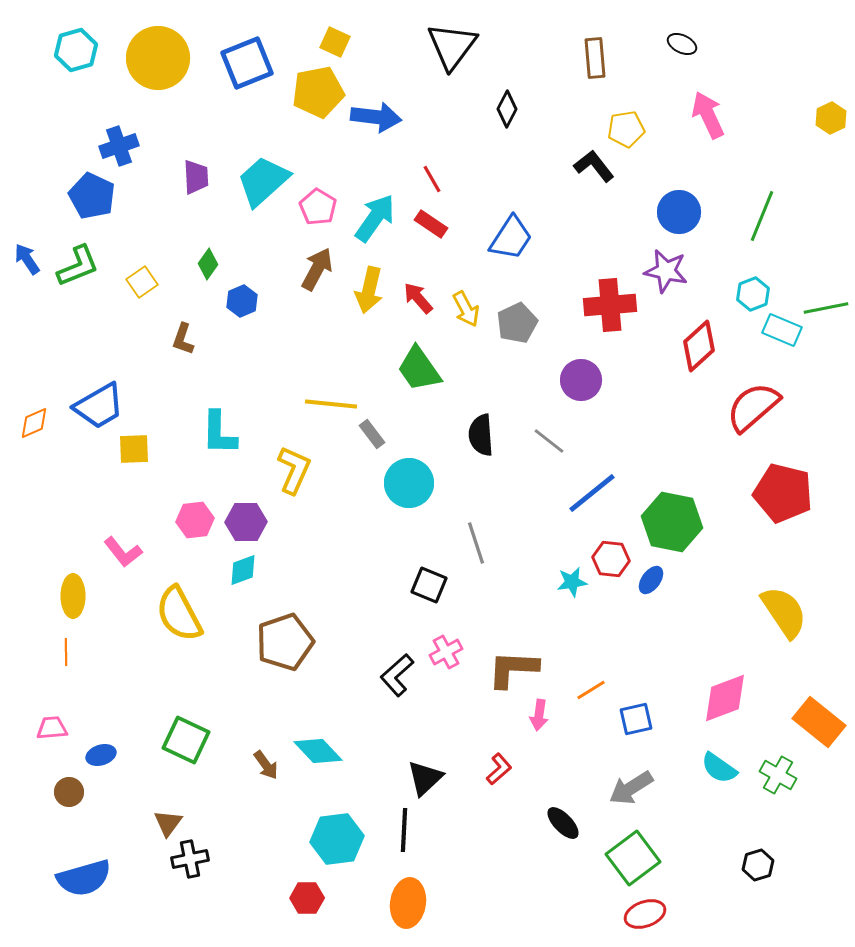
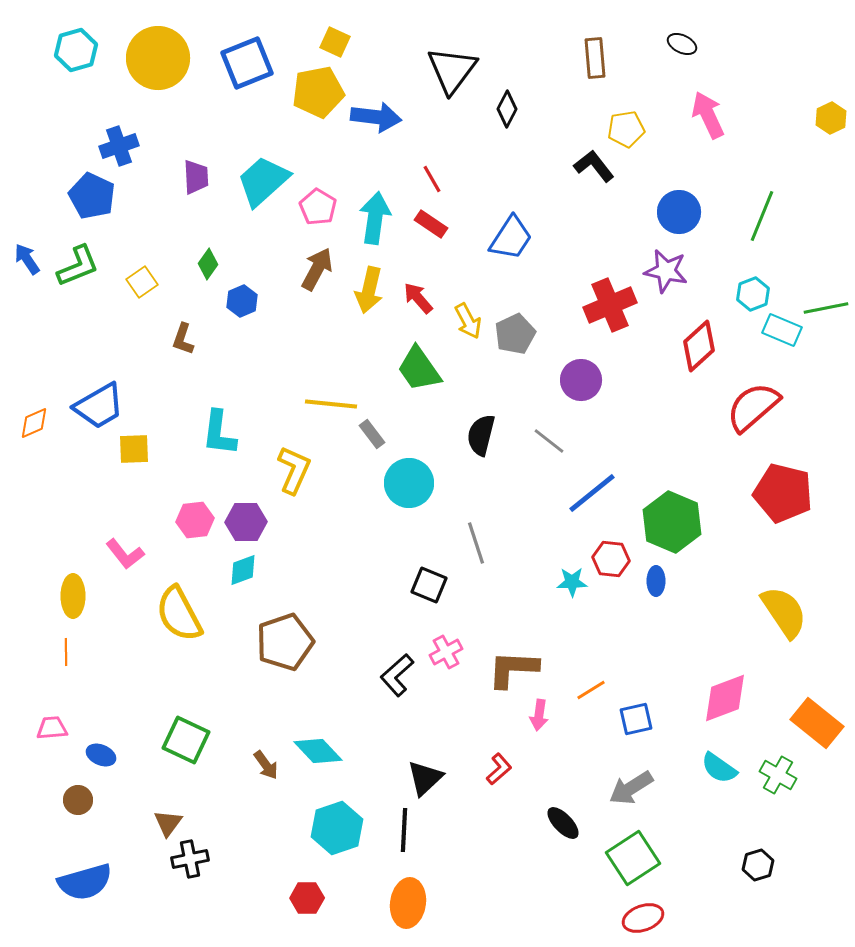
black triangle at (452, 46): moved 24 px down
cyan arrow at (375, 218): rotated 27 degrees counterclockwise
red cross at (610, 305): rotated 18 degrees counterclockwise
yellow arrow at (466, 309): moved 2 px right, 12 px down
gray pentagon at (517, 323): moved 2 px left, 11 px down
cyan L-shape at (219, 433): rotated 6 degrees clockwise
black semicircle at (481, 435): rotated 18 degrees clockwise
green hexagon at (672, 522): rotated 12 degrees clockwise
pink L-shape at (123, 552): moved 2 px right, 2 px down
blue ellipse at (651, 580): moved 5 px right, 1 px down; rotated 36 degrees counterclockwise
cyan star at (572, 582): rotated 8 degrees clockwise
orange rectangle at (819, 722): moved 2 px left, 1 px down
blue ellipse at (101, 755): rotated 40 degrees clockwise
brown circle at (69, 792): moved 9 px right, 8 px down
cyan hexagon at (337, 839): moved 11 px up; rotated 12 degrees counterclockwise
green square at (633, 858): rotated 4 degrees clockwise
blue semicircle at (84, 878): moved 1 px right, 4 px down
red ellipse at (645, 914): moved 2 px left, 4 px down
